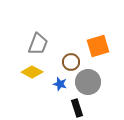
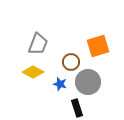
yellow diamond: moved 1 px right
